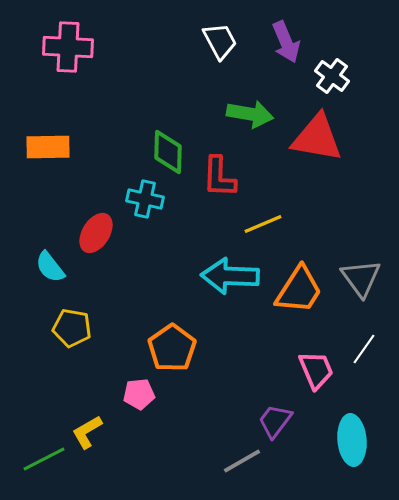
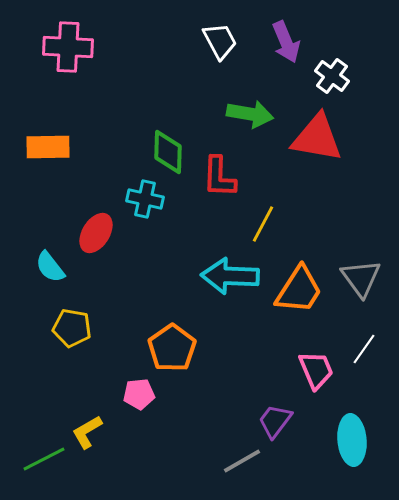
yellow line: rotated 39 degrees counterclockwise
